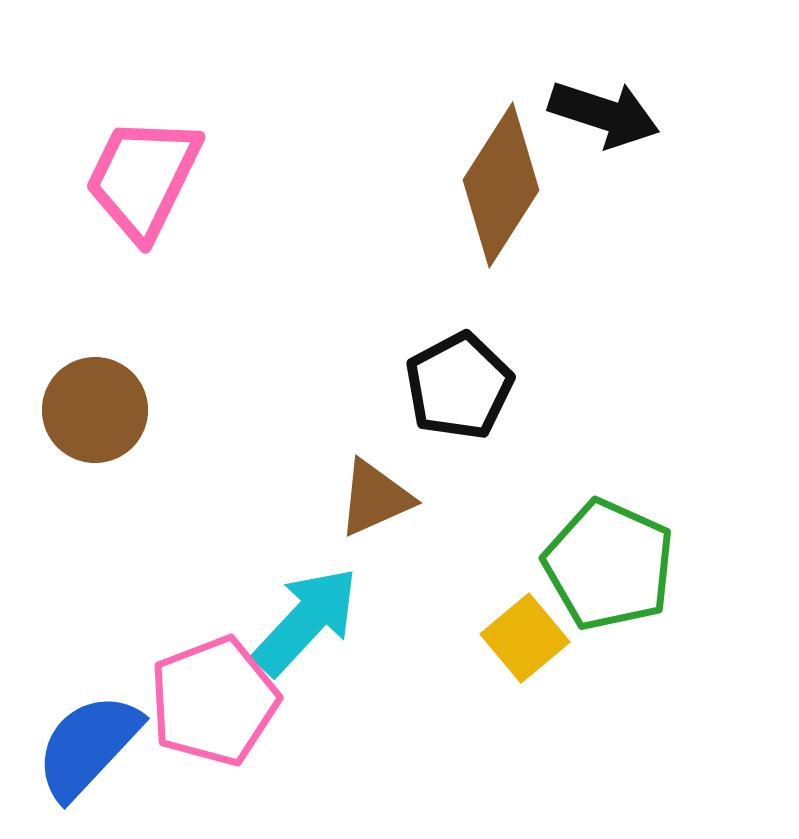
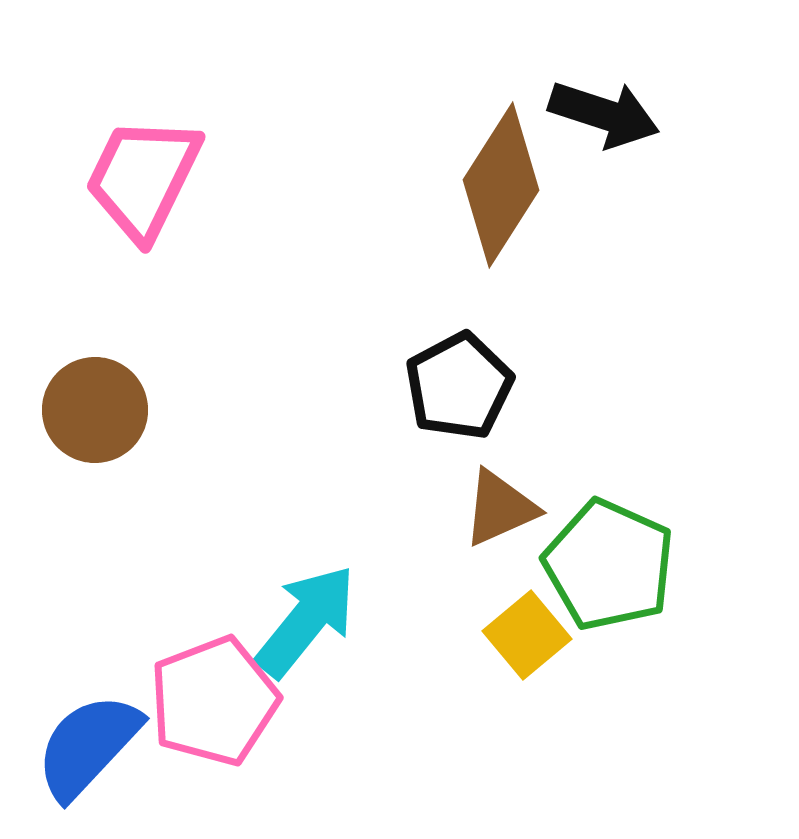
brown triangle: moved 125 px right, 10 px down
cyan arrow: rotated 4 degrees counterclockwise
yellow square: moved 2 px right, 3 px up
